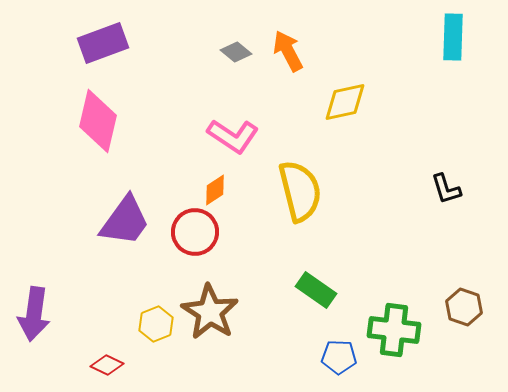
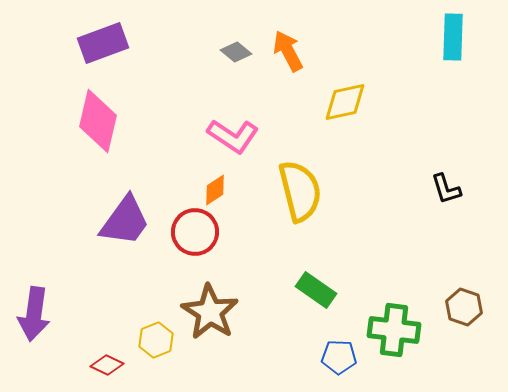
yellow hexagon: moved 16 px down
